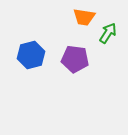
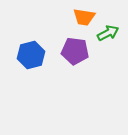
green arrow: rotated 30 degrees clockwise
purple pentagon: moved 8 px up
